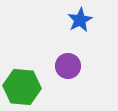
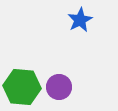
purple circle: moved 9 px left, 21 px down
